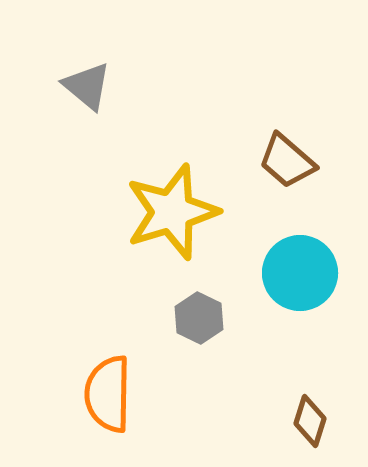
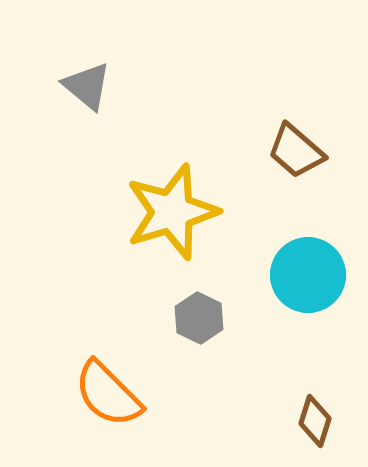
brown trapezoid: moved 9 px right, 10 px up
cyan circle: moved 8 px right, 2 px down
orange semicircle: rotated 46 degrees counterclockwise
brown diamond: moved 5 px right
